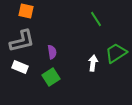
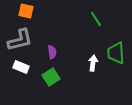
gray L-shape: moved 2 px left, 1 px up
green trapezoid: rotated 60 degrees counterclockwise
white rectangle: moved 1 px right
